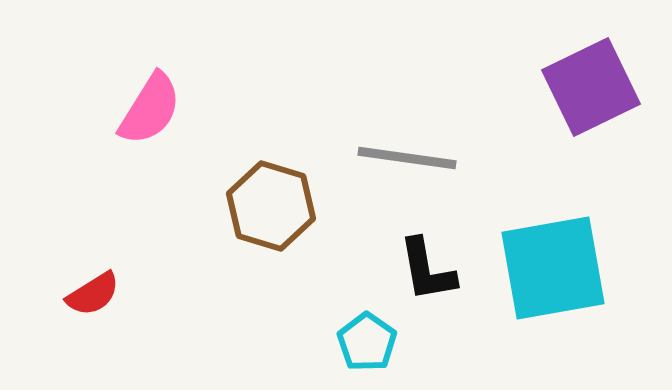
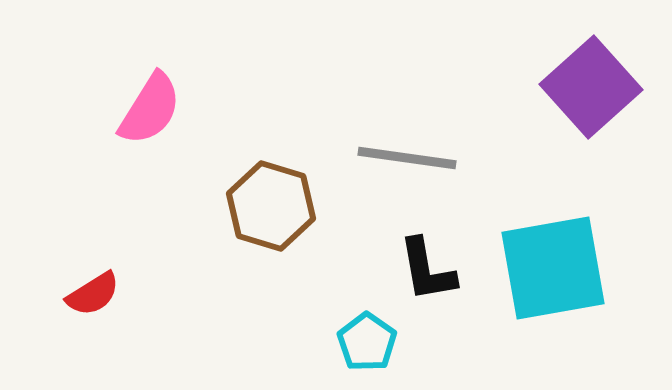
purple square: rotated 16 degrees counterclockwise
